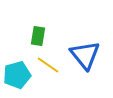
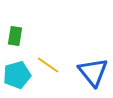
green rectangle: moved 23 px left
blue triangle: moved 8 px right, 17 px down
